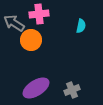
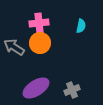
pink cross: moved 9 px down
gray arrow: moved 24 px down
orange circle: moved 9 px right, 3 px down
